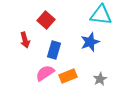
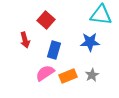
blue star: rotated 18 degrees clockwise
gray star: moved 8 px left, 4 px up
